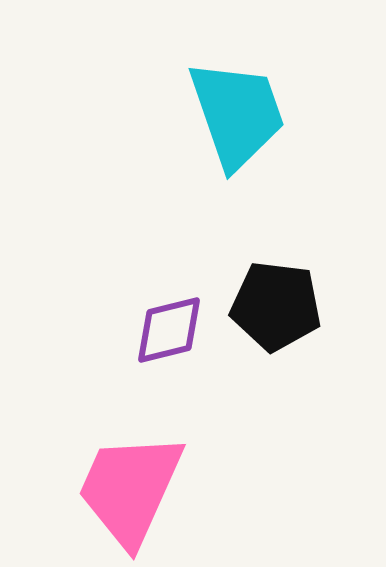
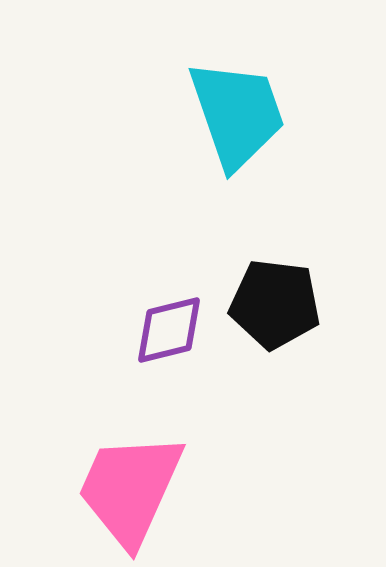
black pentagon: moved 1 px left, 2 px up
